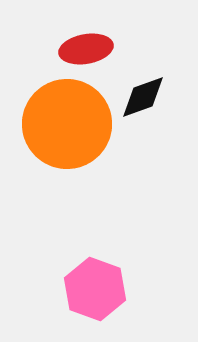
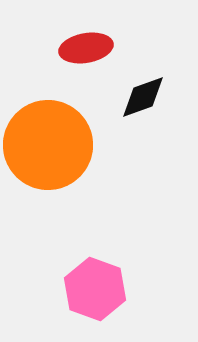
red ellipse: moved 1 px up
orange circle: moved 19 px left, 21 px down
